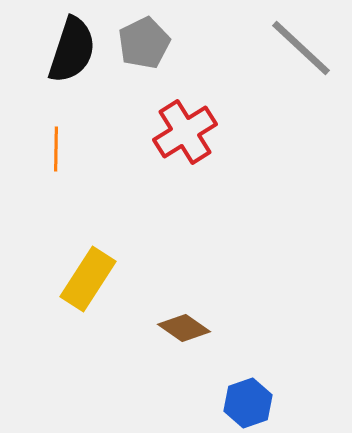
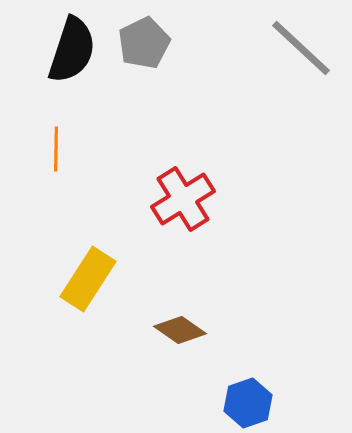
red cross: moved 2 px left, 67 px down
brown diamond: moved 4 px left, 2 px down
